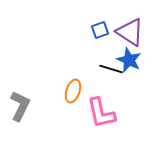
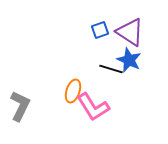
pink L-shape: moved 8 px left, 6 px up; rotated 20 degrees counterclockwise
